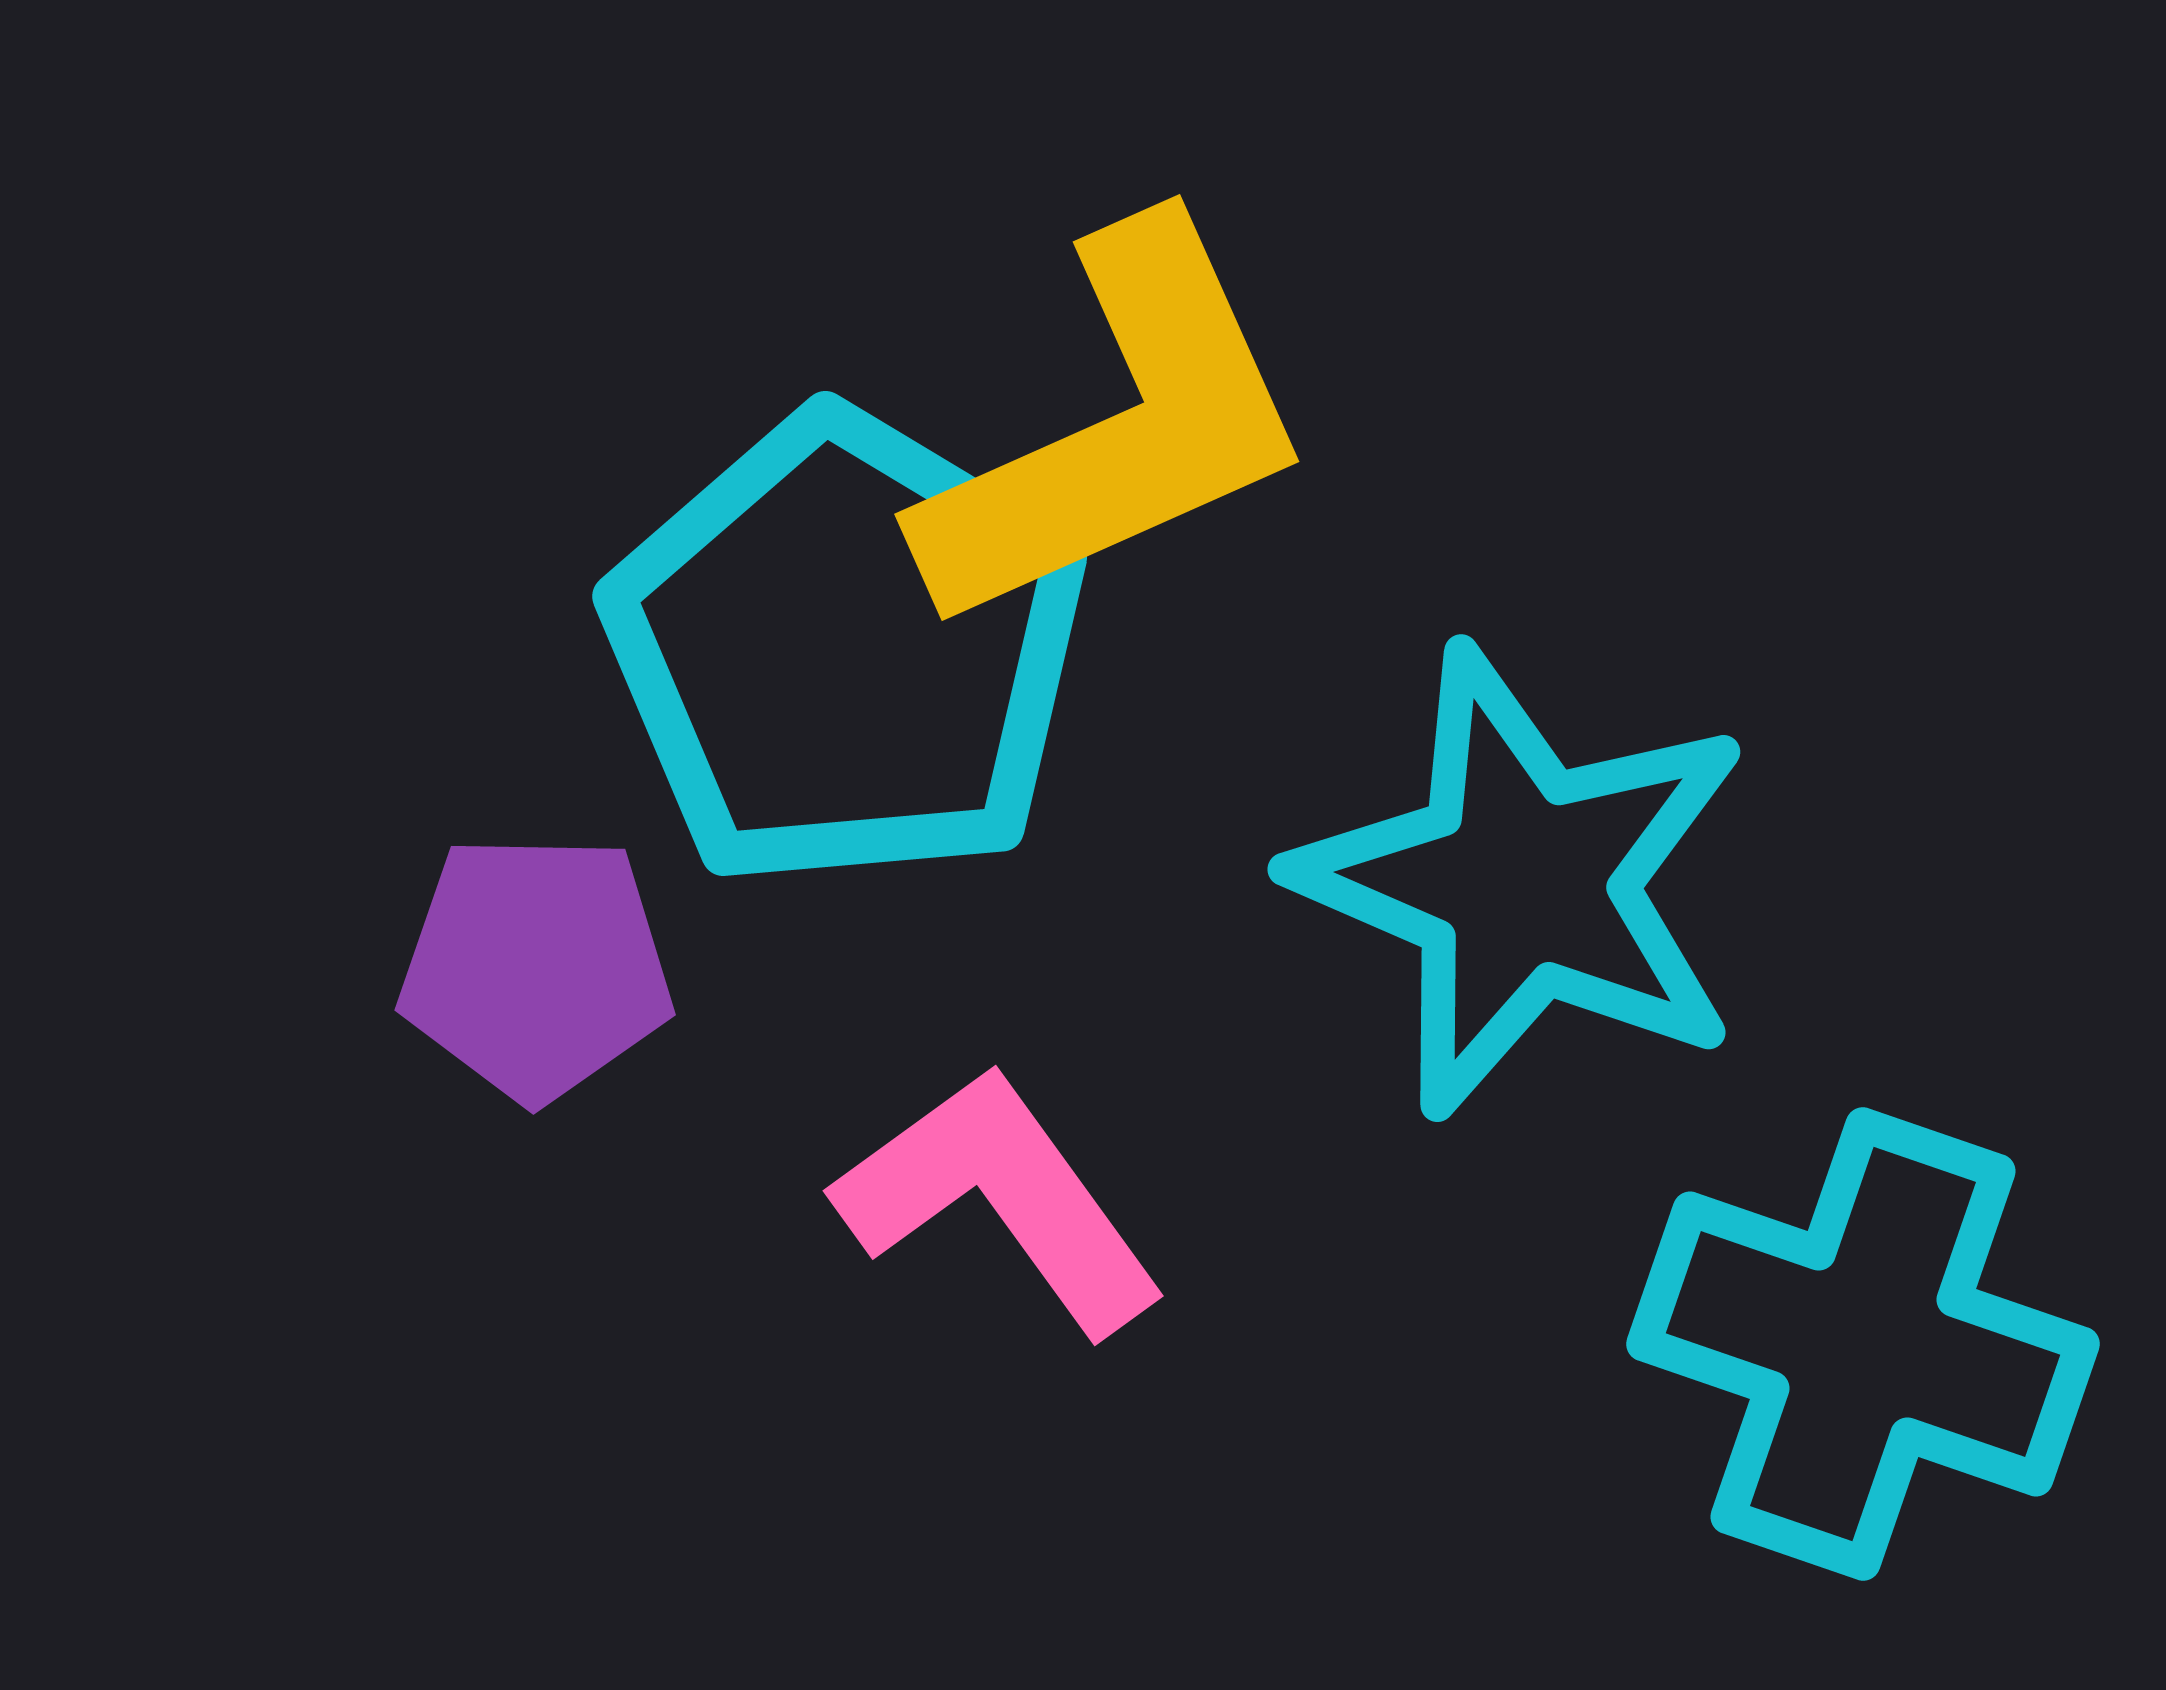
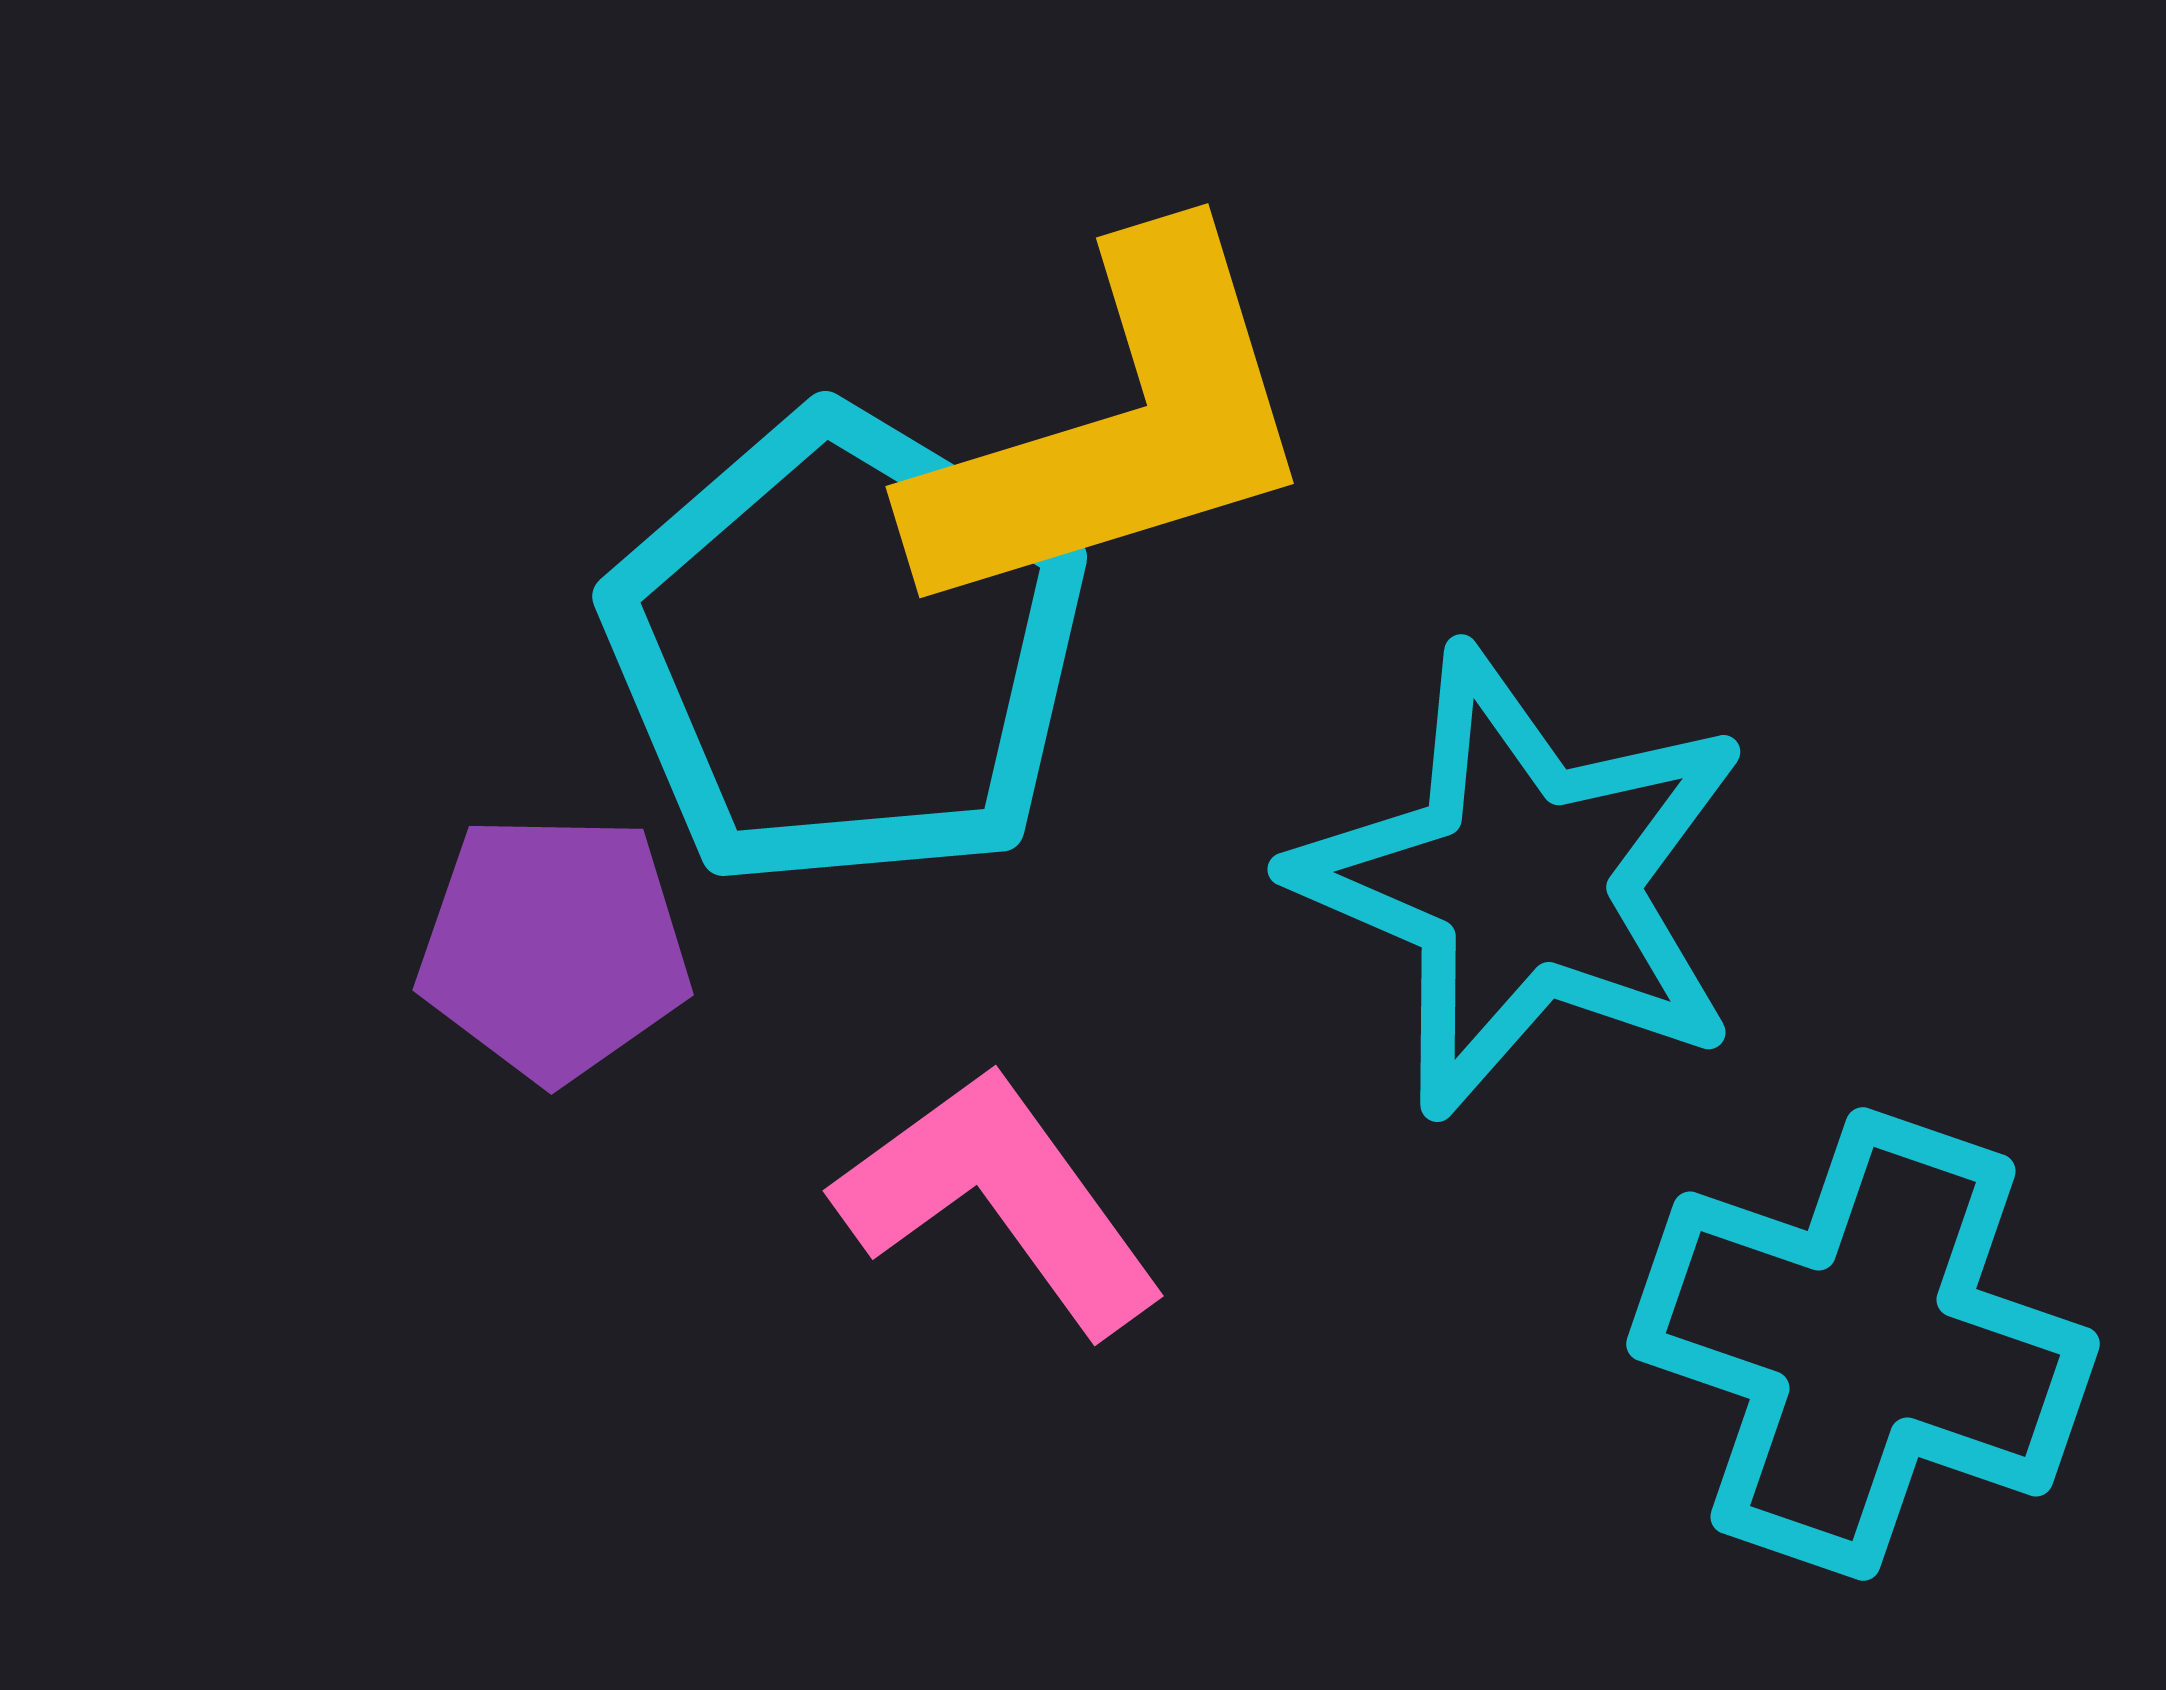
yellow L-shape: rotated 7 degrees clockwise
purple pentagon: moved 18 px right, 20 px up
